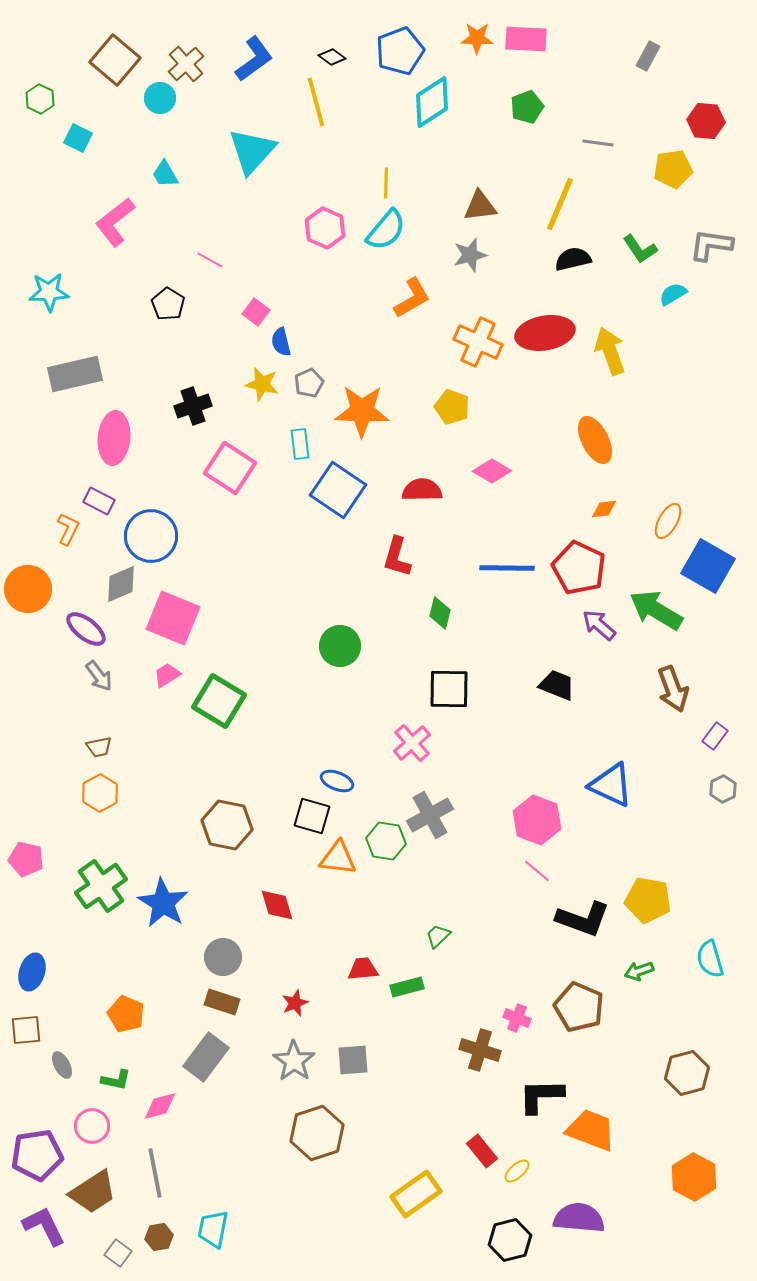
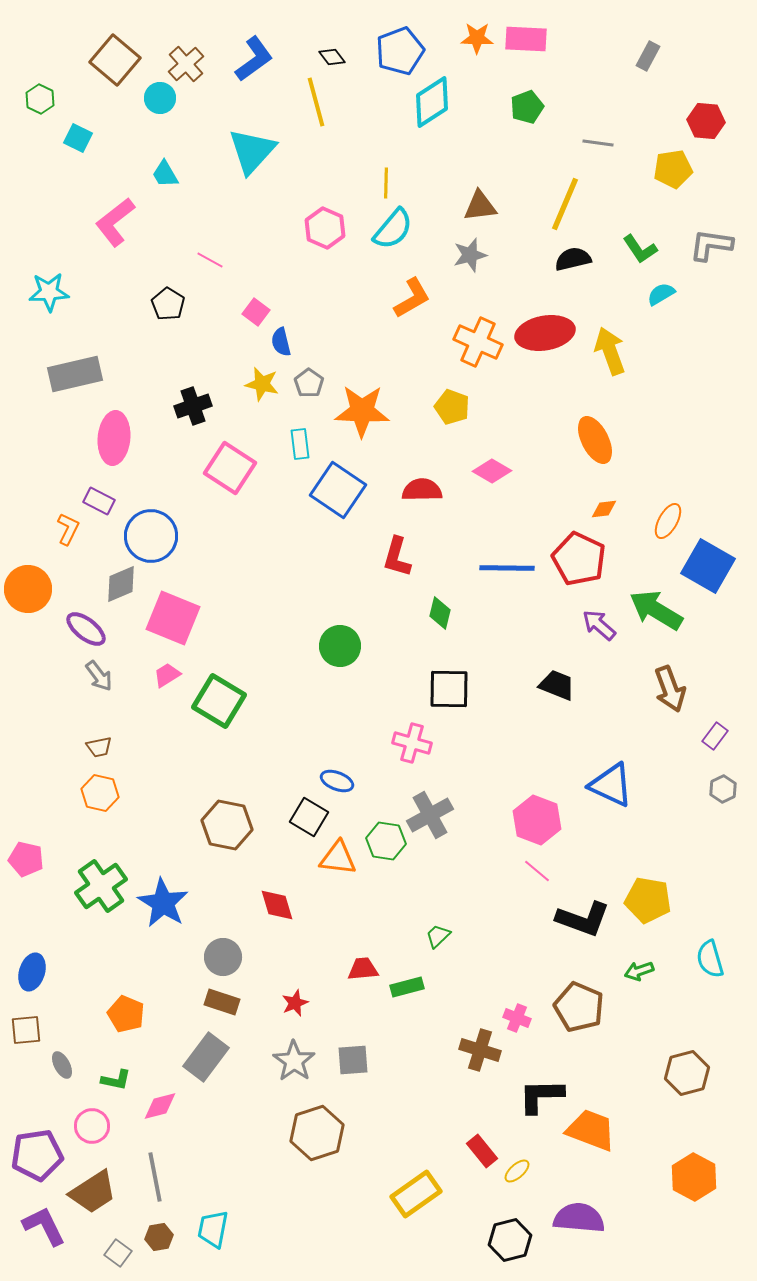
black diamond at (332, 57): rotated 16 degrees clockwise
yellow line at (560, 204): moved 5 px right
cyan semicircle at (386, 230): moved 7 px right, 1 px up
cyan semicircle at (673, 294): moved 12 px left
gray pentagon at (309, 383): rotated 12 degrees counterclockwise
red pentagon at (579, 568): moved 9 px up
brown arrow at (673, 689): moved 3 px left
pink cross at (412, 743): rotated 33 degrees counterclockwise
orange hexagon at (100, 793): rotated 18 degrees counterclockwise
black square at (312, 816): moved 3 px left, 1 px down; rotated 15 degrees clockwise
gray line at (155, 1173): moved 4 px down
